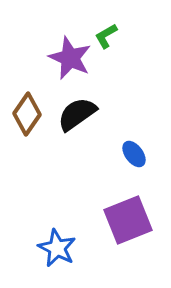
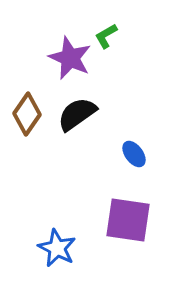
purple square: rotated 30 degrees clockwise
